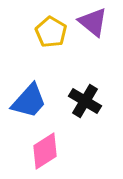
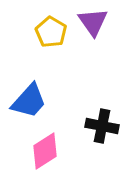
purple triangle: rotated 16 degrees clockwise
black cross: moved 17 px right, 25 px down; rotated 20 degrees counterclockwise
